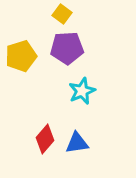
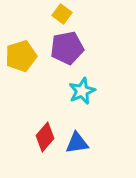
purple pentagon: rotated 8 degrees counterclockwise
red diamond: moved 2 px up
